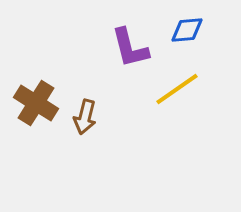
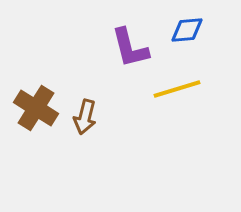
yellow line: rotated 18 degrees clockwise
brown cross: moved 5 px down
